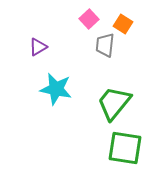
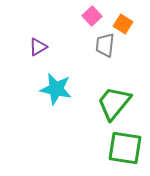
pink square: moved 3 px right, 3 px up
